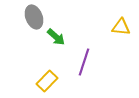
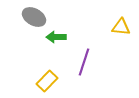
gray ellipse: rotated 40 degrees counterclockwise
green arrow: rotated 138 degrees clockwise
